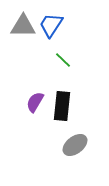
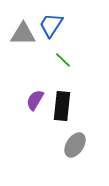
gray triangle: moved 8 px down
purple semicircle: moved 2 px up
gray ellipse: rotated 20 degrees counterclockwise
